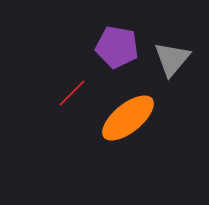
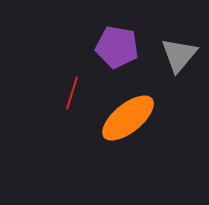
gray triangle: moved 7 px right, 4 px up
red line: rotated 28 degrees counterclockwise
